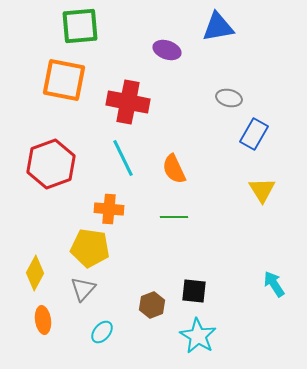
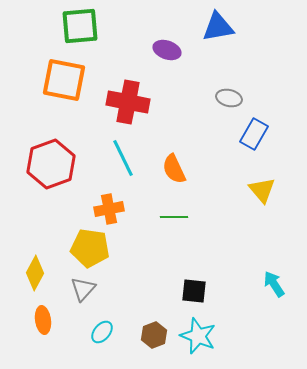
yellow triangle: rotated 8 degrees counterclockwise
orange cross: rotated 16 degrees counterclockwise
brown hexagon: moved 2 px right, 30 px down
cyan star: rotated 9 degrees counterclockwise
